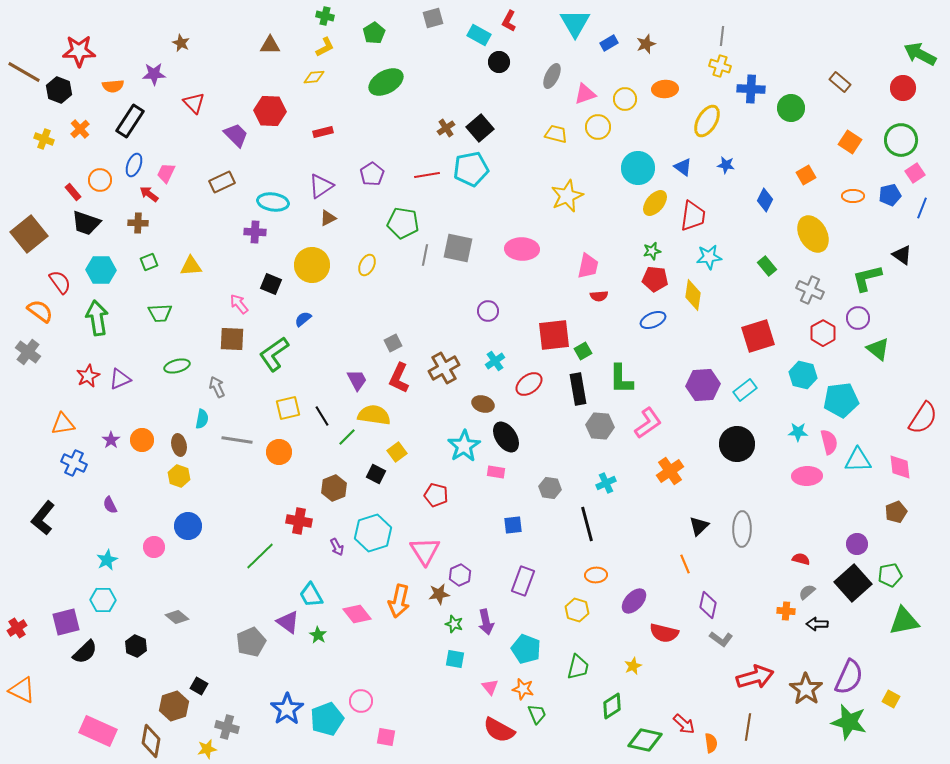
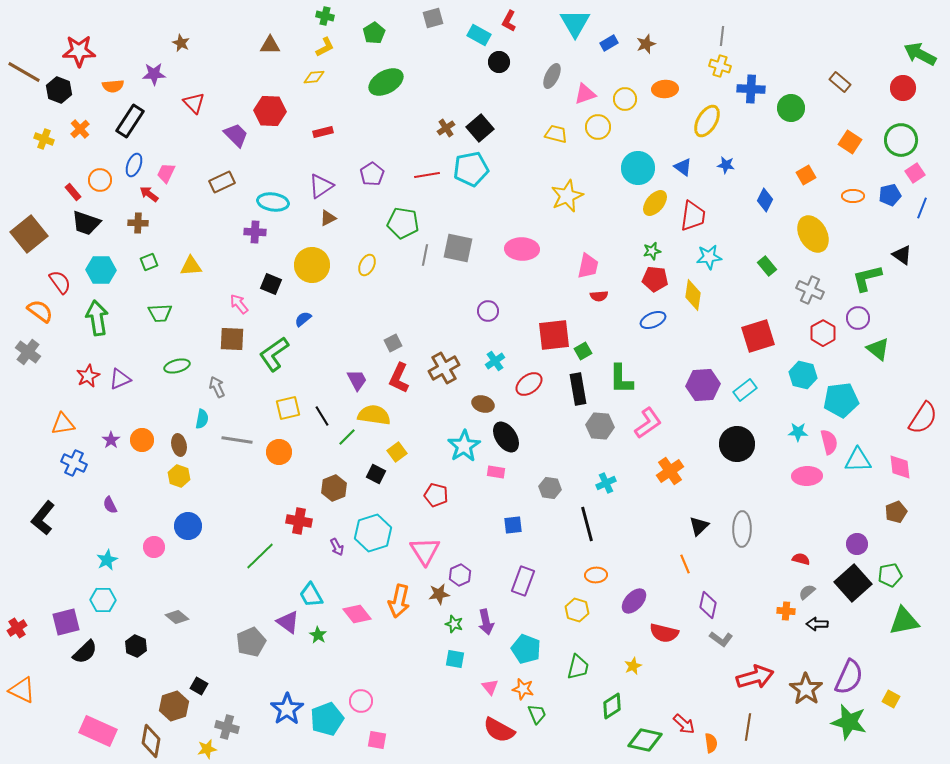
pink square at (386, 737): moved 9 px left, 3 px down
